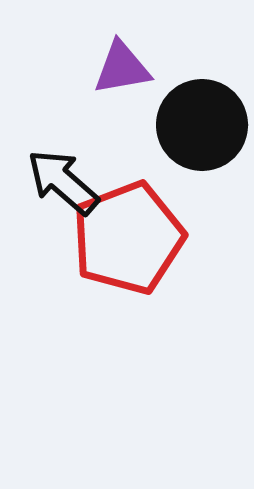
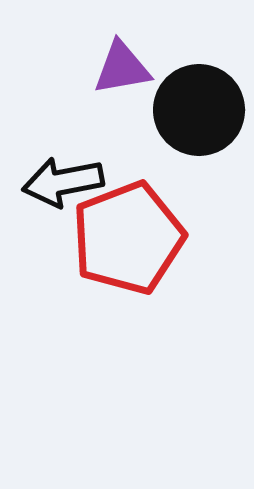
black circle: moved 3 px left, 15 px up
black arrow: rotated 52 degrees counterclockwise
